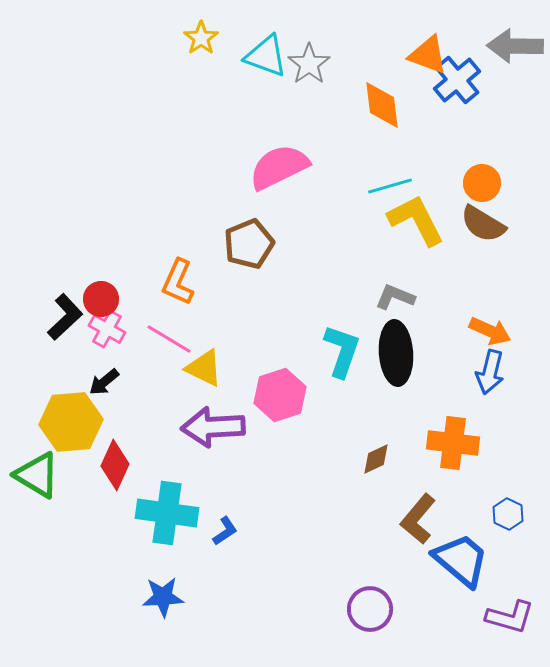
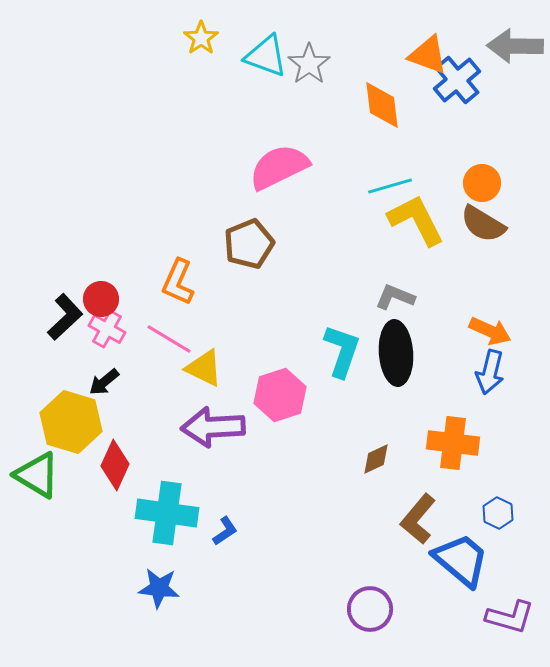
yellow hexagon: rotated 22 degrees clockwise
blue hexagon: moved 10 px left, 1 px up
blue star: moved 4 px left, 9 px up; rotated 9 degrees clockwise
